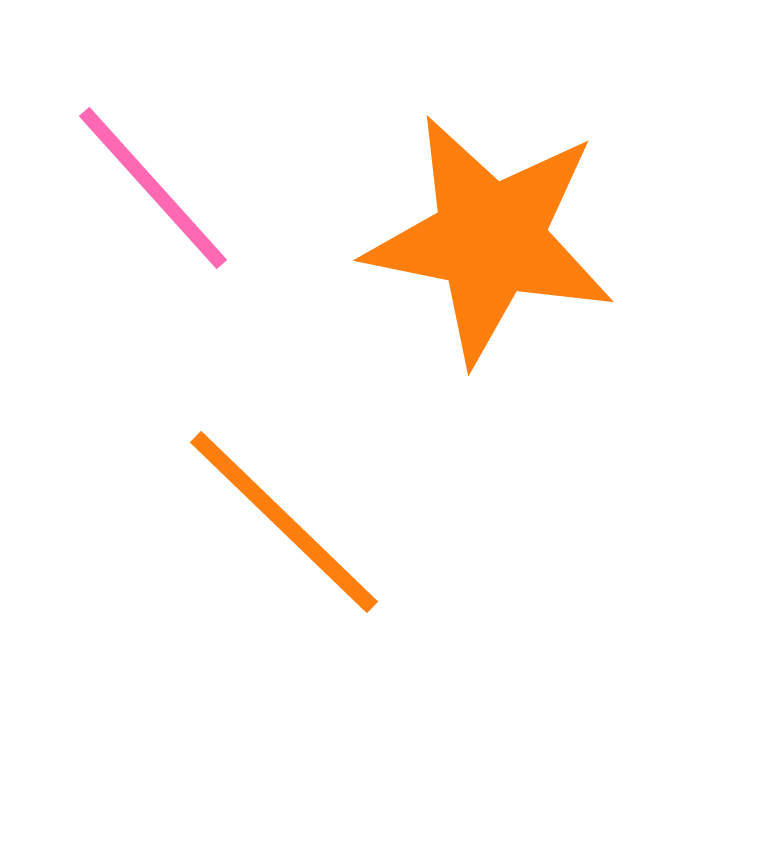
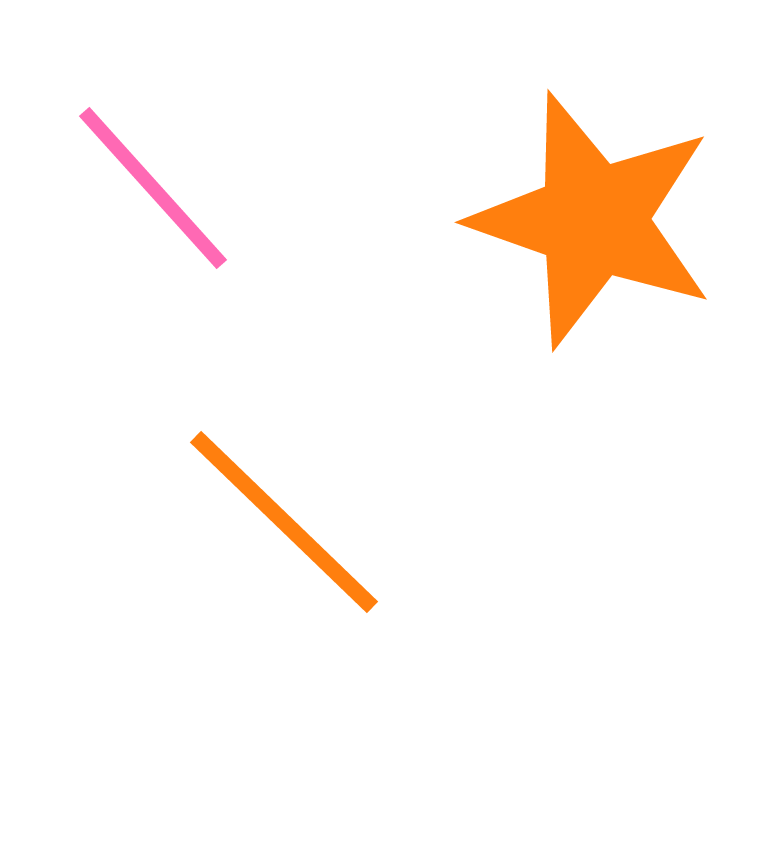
orange star: moved 103 px right, 19 px up; rotated 8 degrees clockwise
